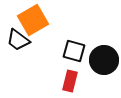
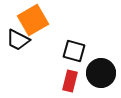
black trapezoid: rotated 10 degrees counterclockwise
black circle: moved 3 px left, 13 px down
